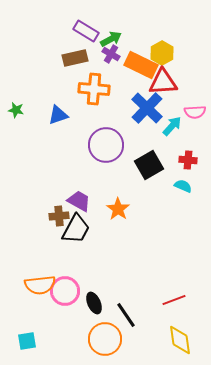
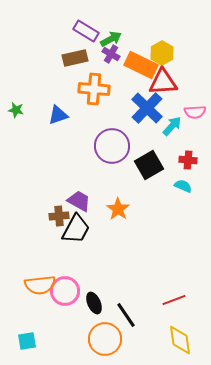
purple circle: moved 6 px right, 1 px down
